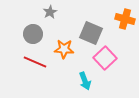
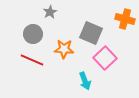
red line: moved 3 px left, 2 px up
